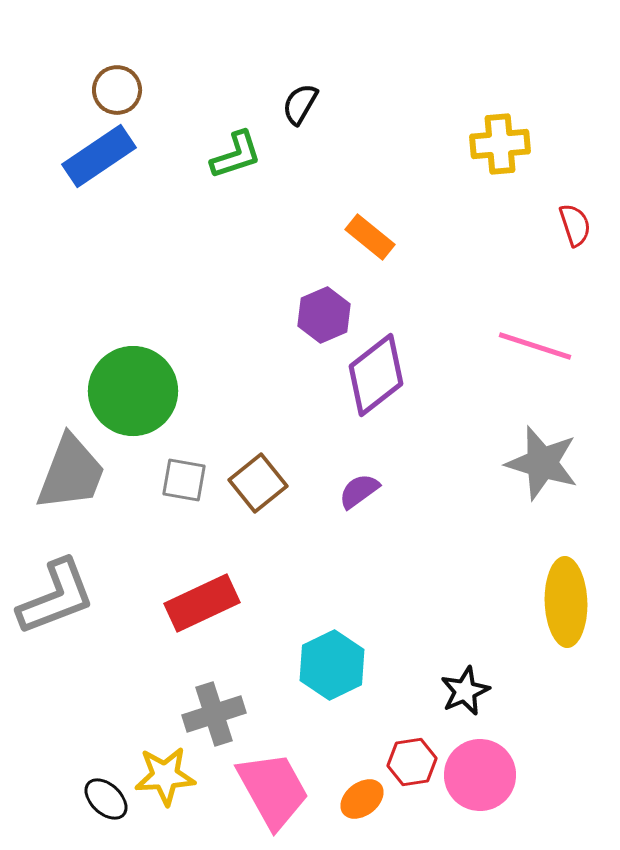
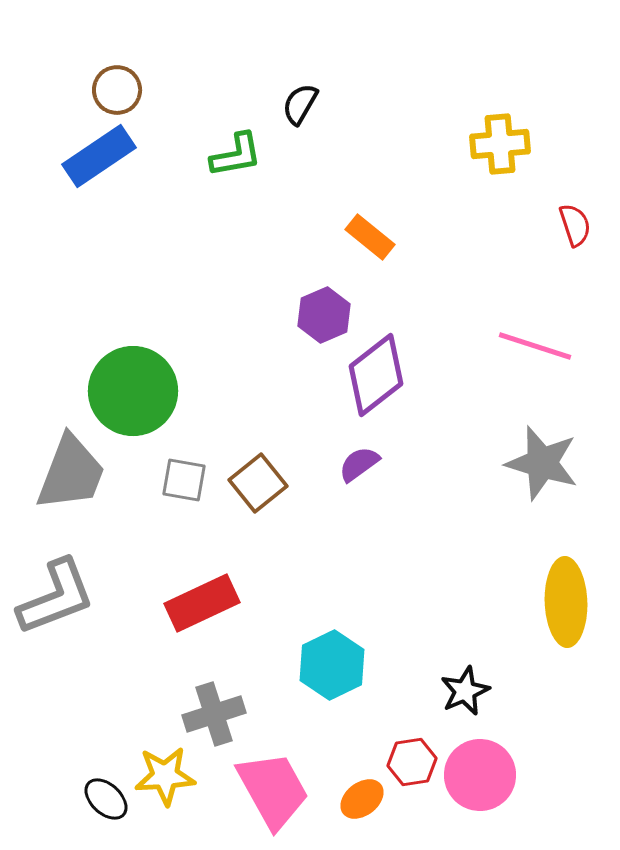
green L-shape: rotated 8 degrees clockwise
purple semicircle: moved 27 px up
